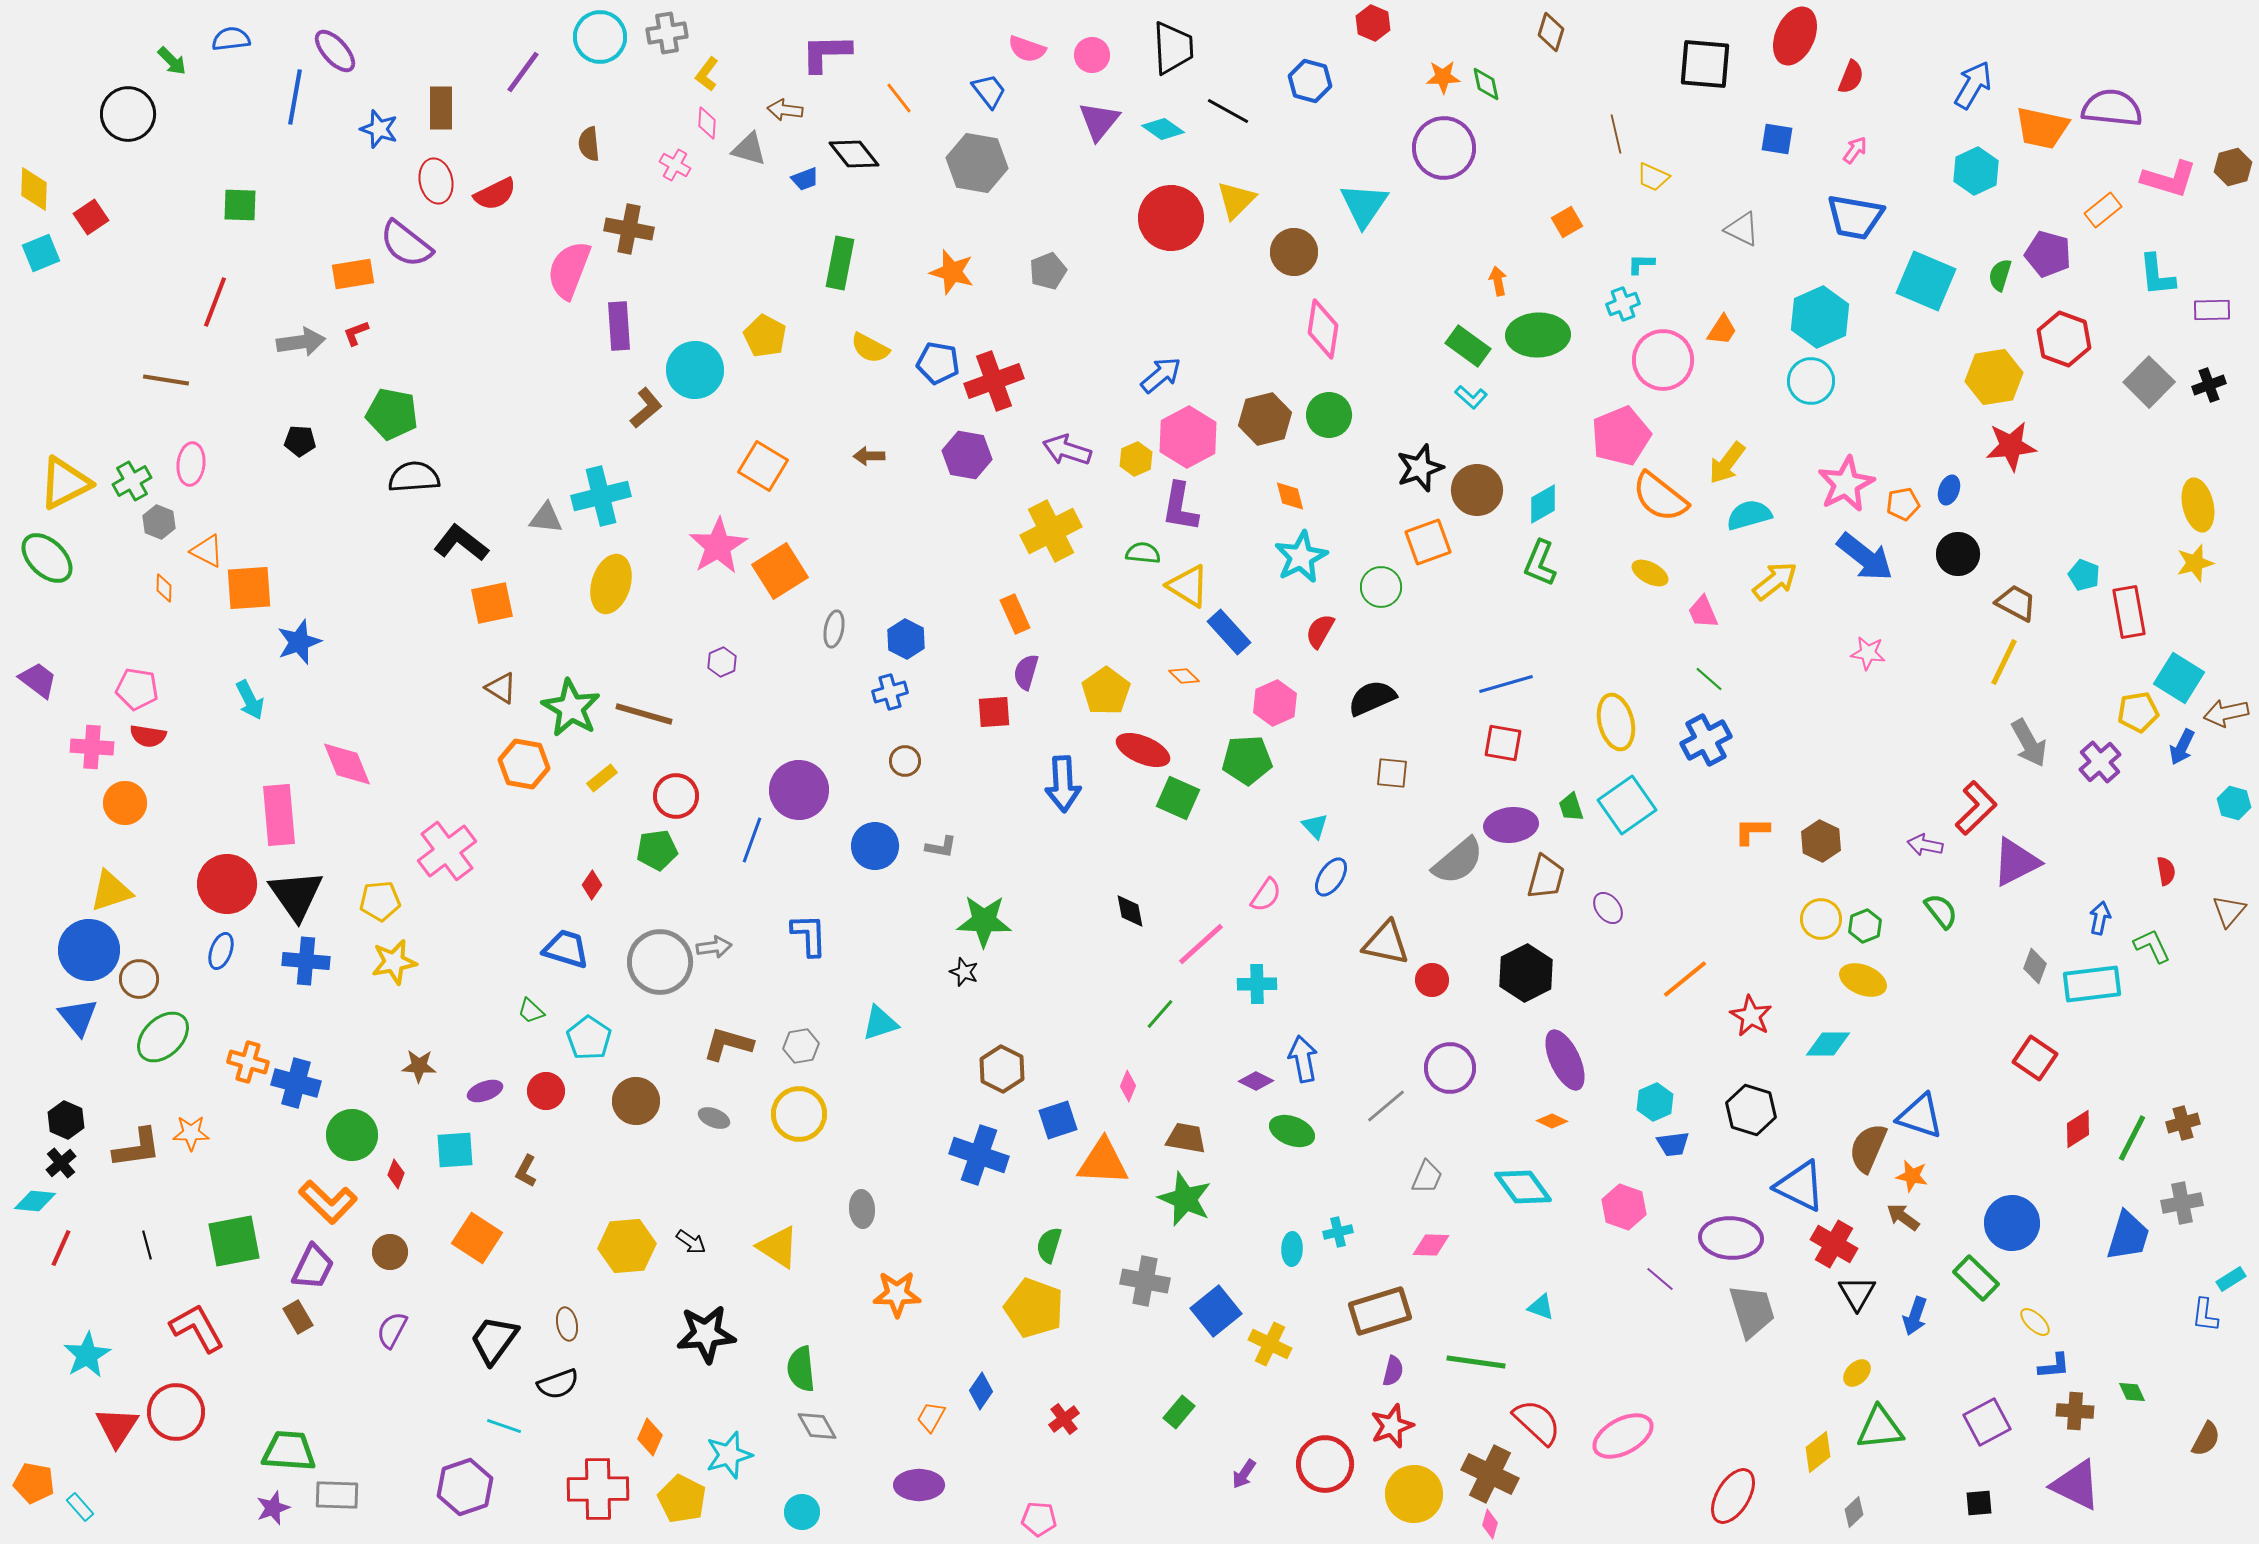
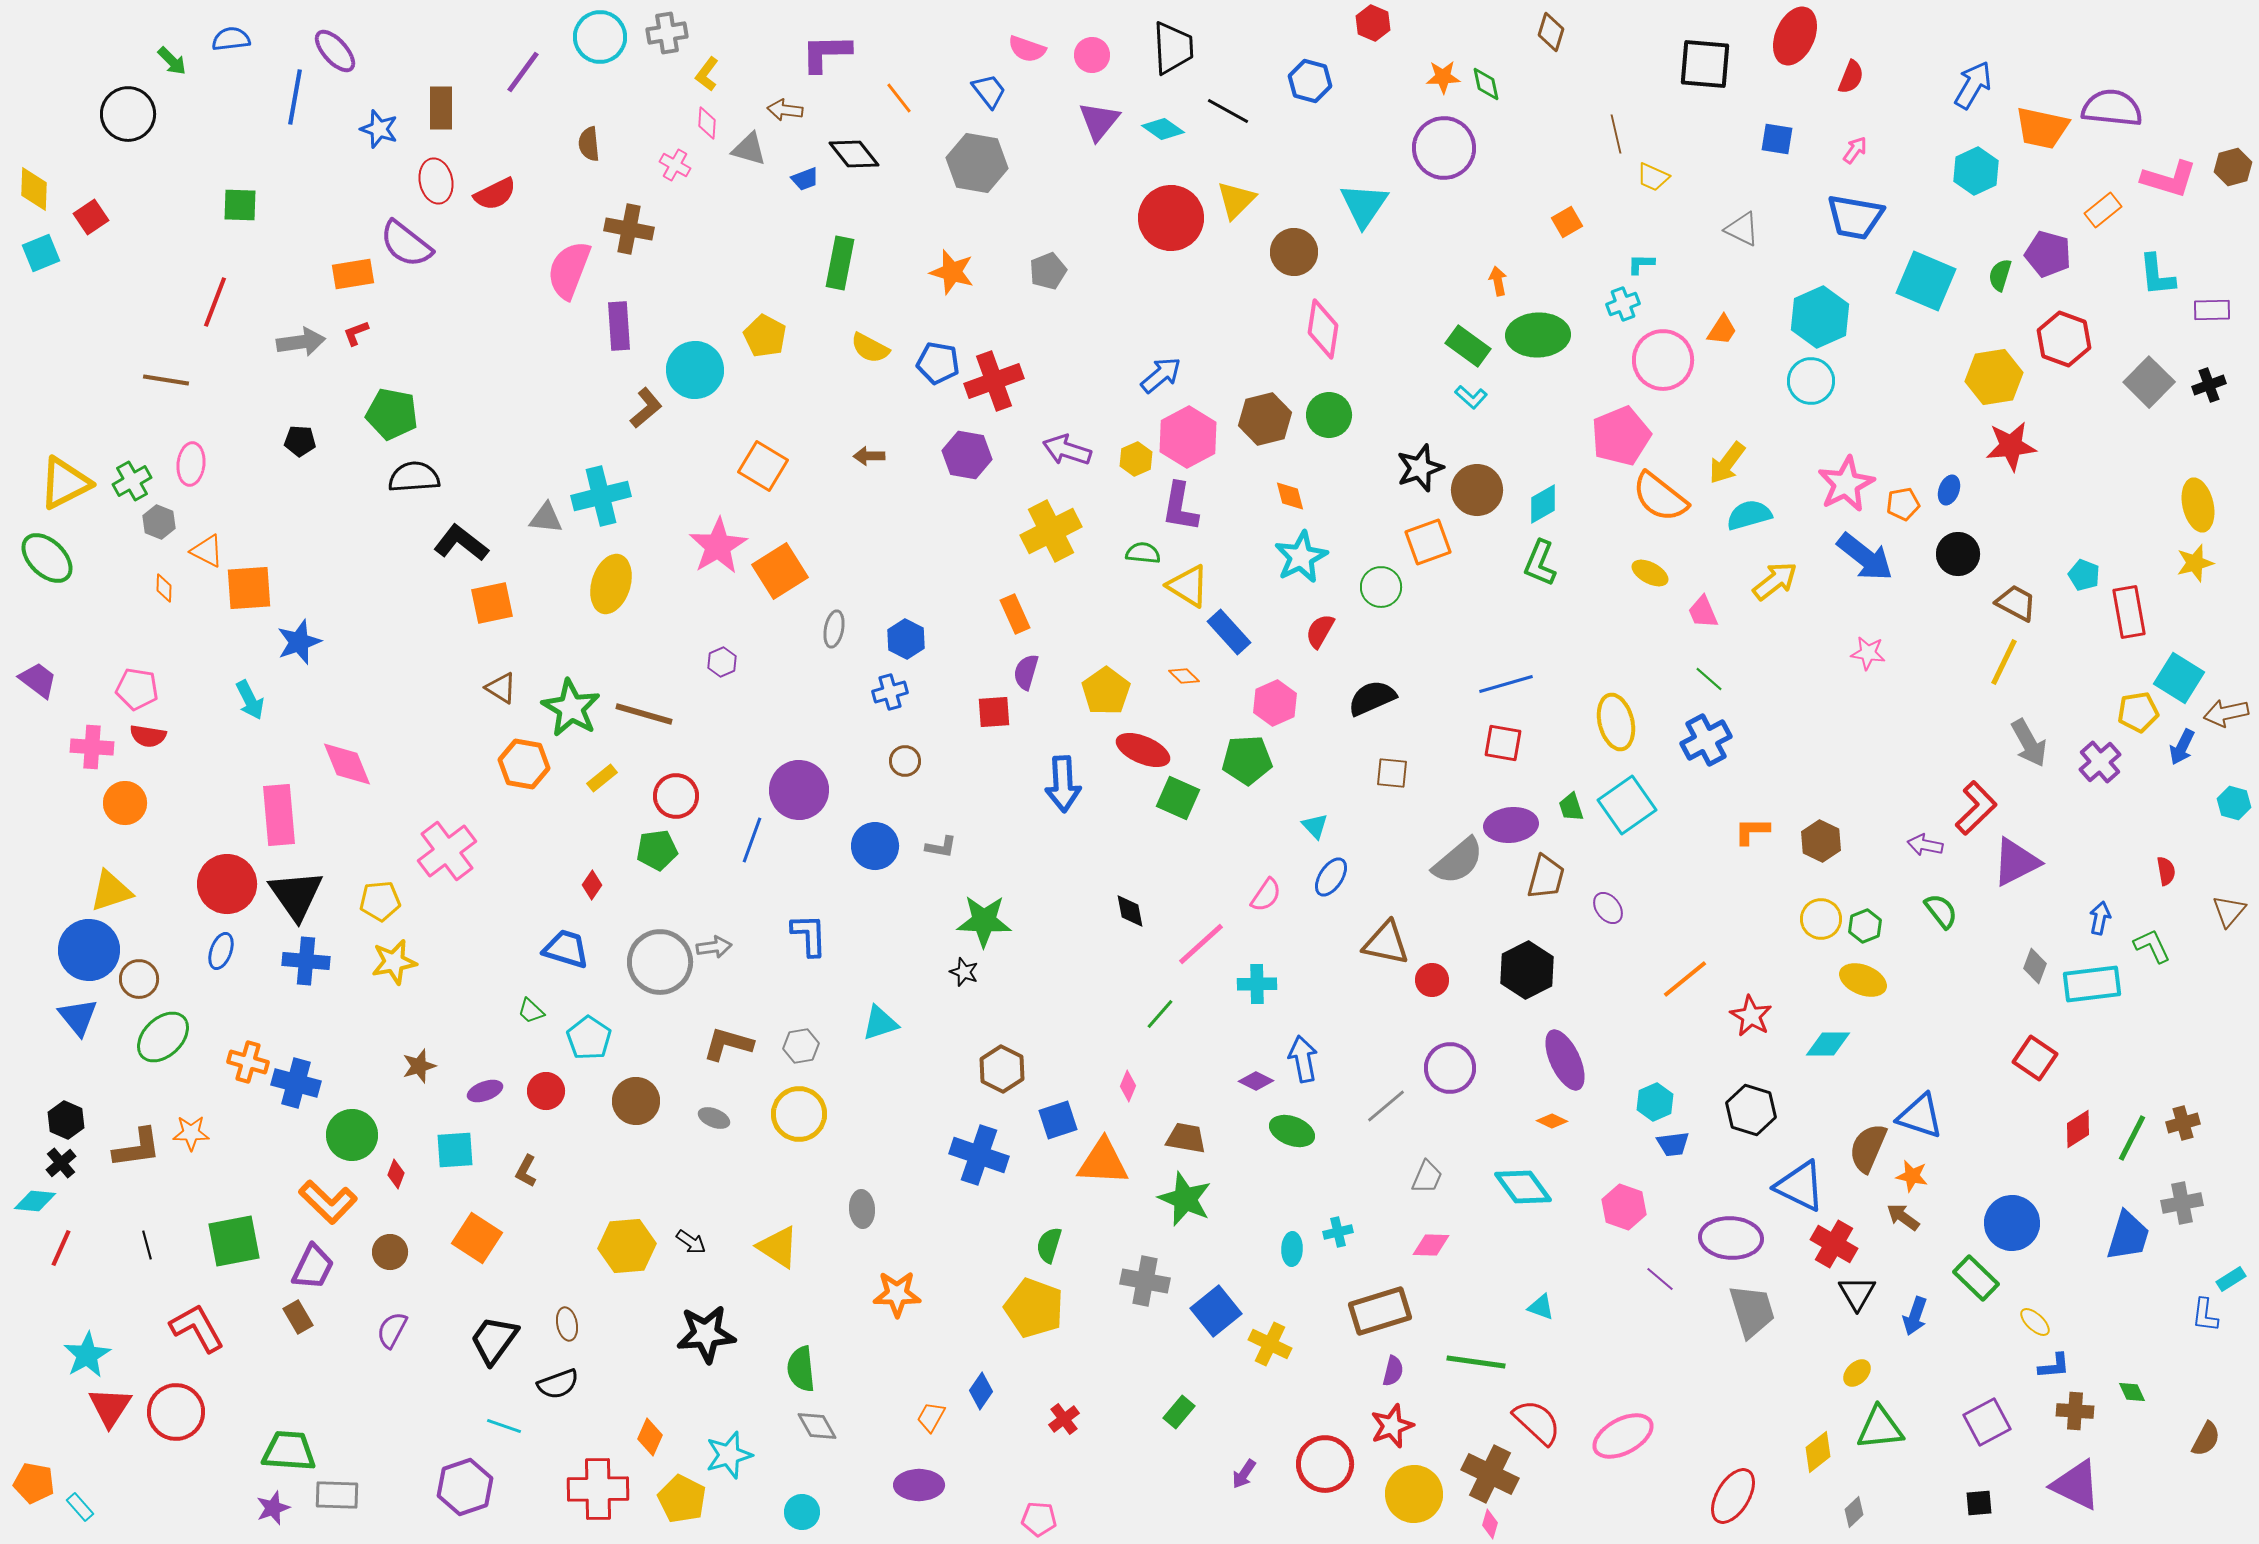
black hexagon at (1526, 973): moved 1 px right, 3 px up
brown star at (419, 1066): rotated 20 degrees counterclockwise
red triangle at (117, 1427): moved 7 px left, 20 px up
